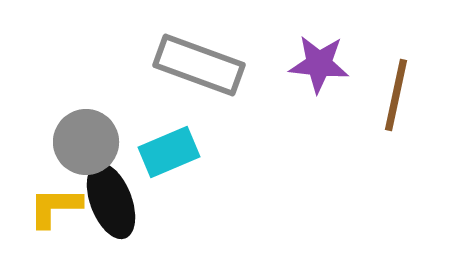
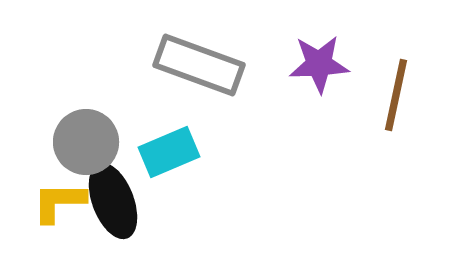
purple star: rotated 8 degrees counterclockwise
black ellipse: moved 2 px right
yellow L-shape: moved 4 px right, 5 px up
